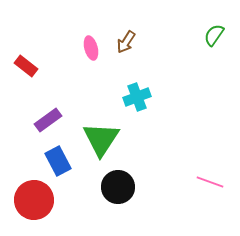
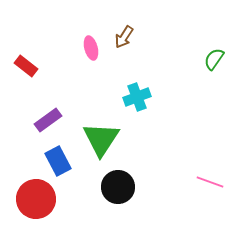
green semicircle: moved 24 px down
brown arrow: moved 2 px left, 5 px up
red circle: moved 2 px right, 1 px up
